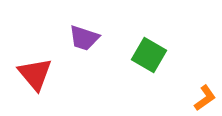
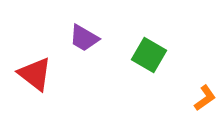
purple trapezoid: rotated 12 degrees clockwise
red triangle: rotated 12 degrees counterclockwise
